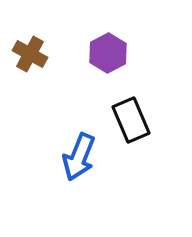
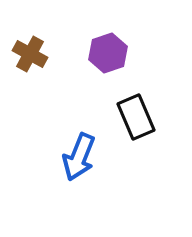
purple hexagon: rotated 9 degrees clockwise
black rectangle: moved 5 px right, 3 px up
